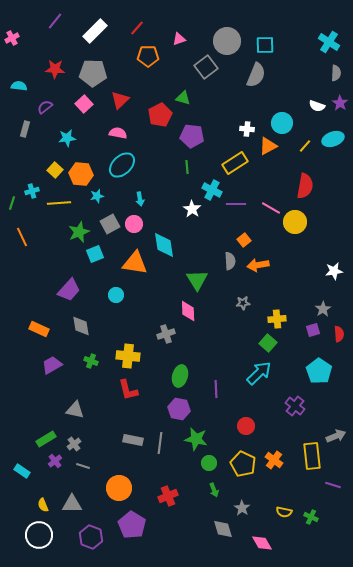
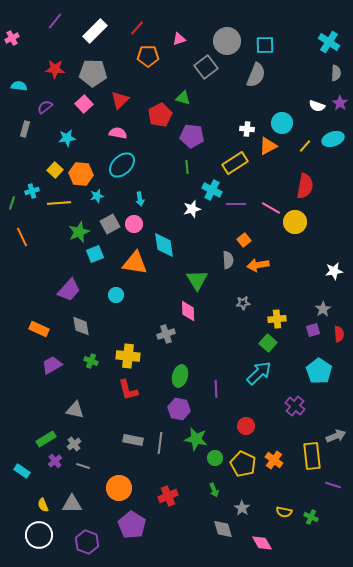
white star at (192, 209): rotated 24 degrees clockwise
gray semicircle at (230, 261): moved 2 px left, 1 px up
green circle at (209, 463): moved 6 px right, 5 px up
purple hexagon at (91, 537): moved 4 px left, 5 px down
